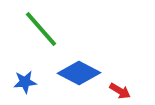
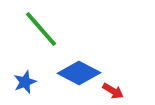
blue star: rotated 15 degrees counterclockwise
red arrow: moved 7 px left
